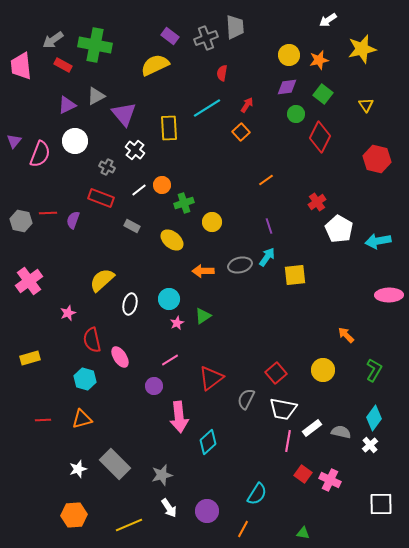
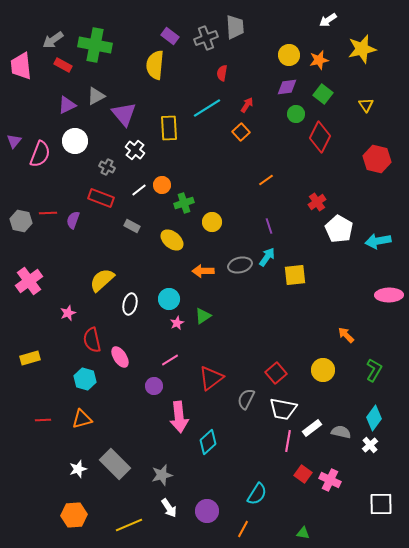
yellow semicircle at (155, 65): rotated 60 degrees counterclockwise
